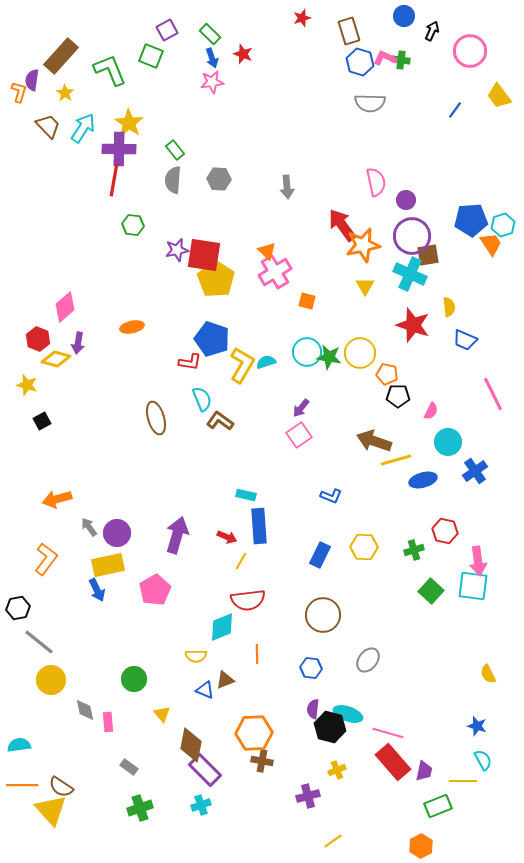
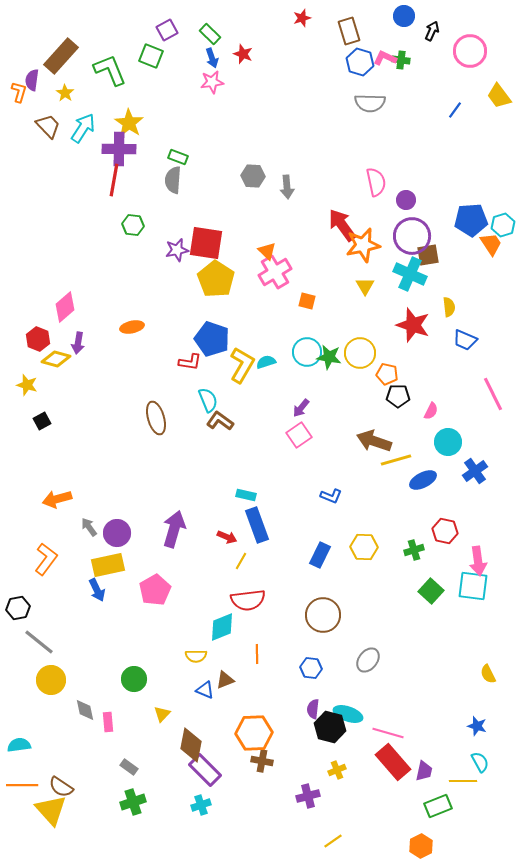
green rectangle at (175, 150): moved 3 px right, 7 px down; rotated 30 degrees counterclockwise
gray hexagon at (219, 179): moved 34 px right, 3 px up
red square at (204, 255): moved 2 px right, 12 px up
cyan semicircle at (202, 399): moved 6 px right, 1 px down
blue ellipse at (423, 480): rotated 12 degrees counterclockwise
blue rectangle at (259, 526): moved 2 px left, 1 px up; rotated 16 degrees counterclockwise
purple arrow at (177, 535): moved 3 px left, 6 px up
yellow triangle at (162, 714): rotated 24 degrees clockwise
cyan semicircle at (483, 760): moved 3 px left, 2 px down
green cross at (140, 808): moved 7 px left, 6 px up
